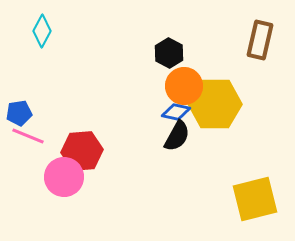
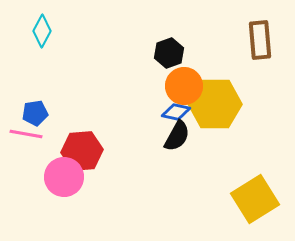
brown rectangle: rotated 18 degrees counterclockwise
black hexagon: rotated 12 degrees clockwise
blue pentagon: moved 16 px right
pink line: moved 2 px left, 2 px up; rotated 12 degrees counterclockwise
yellow square: rotated 18 degrees counterclockwise
